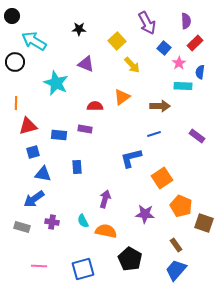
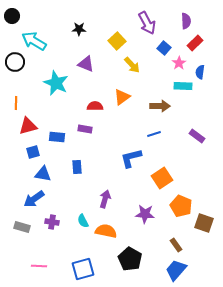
blue rectangle at (59, 135): moved 2 px left, 2 px down
